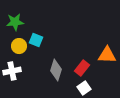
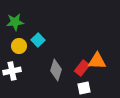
cyan square: moved 2 px right; rotated 24 degrees clockwise
orange triangle: moved 10 px left, 6 px down
white square: rotated 24 degrees clockwise
